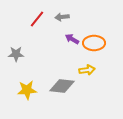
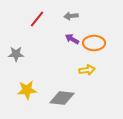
gray arrow: moved 9 px right, 1 px up
gray diamond: moved 12 px down
